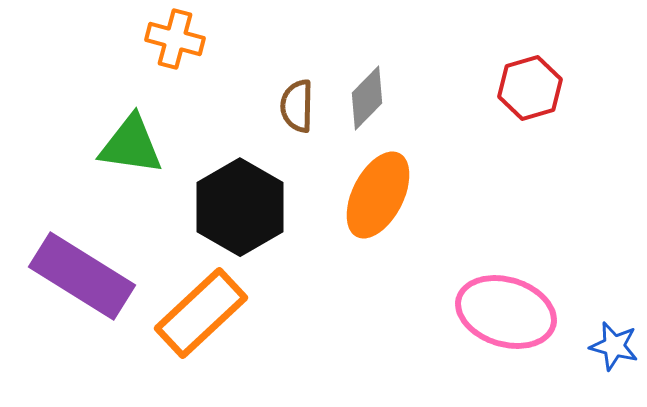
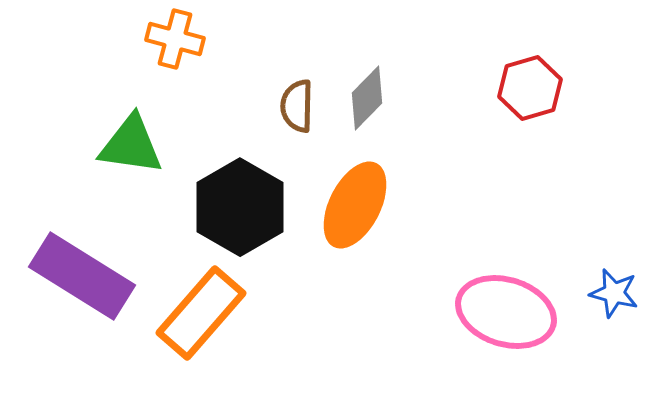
orange ellipse: moved 23 px left, 10 px down
orange rectangle: rotated 6 degrees counterclockwise
blue star: moved 53 px up
